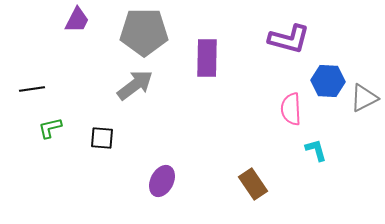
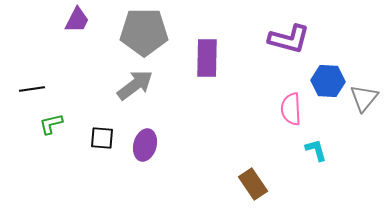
gray triangle: rotated 24 degrees counterclockwise
green L-shape: moved 1 px right, 4 px up
purple ellipse: moved 17 px left, 36 px up; rotated 12 degrees counterclockwise
